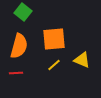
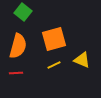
orange square: rotated 10 degrees counterclockwise
orange semicircle: moved 1 px left
yellow line: rotated 16 degrees clockwise
